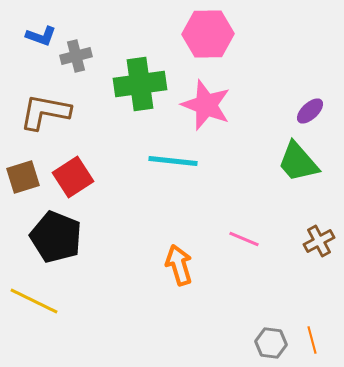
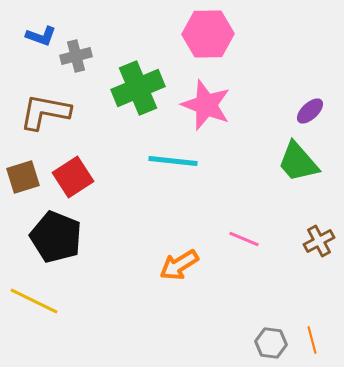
green cross: moved 2 px left, 4 px down; rotated 15 degrees counterclockwise
orange arrow: rotated 105 degrees counterclockwise
